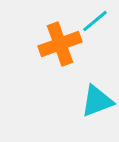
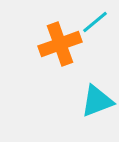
cyan line: moved 1 px down
